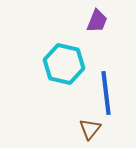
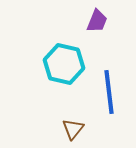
blue line: moved 3 px right, 1 px up
brown triangle: moved 17 px left
